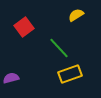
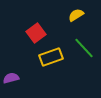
red square: moved 12 px right, 6 px down
green line: moved 25 px right
yellow rectangle: moved 19 px left, 17 px up
